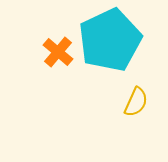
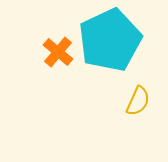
yellow semicircle: moved 2 px right, 1 px up
